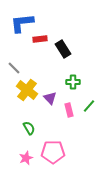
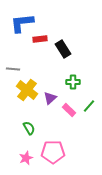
gray line: moved 1 px left, 1 px down; rotated 40 degrees counterclockwise
purple triangle: rotated 32 degrees clockwise
pink rectangle: rotated 32 degrees counterclockwise
